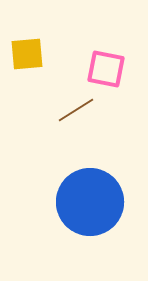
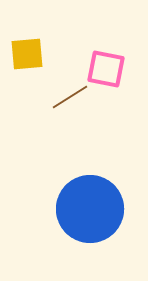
brown line: moved 6 px left, 13 px up
blue circle: moved 7 px down
